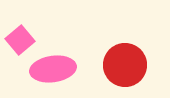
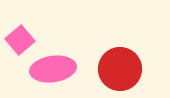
red circle: moved 5 px left, 4 px down
